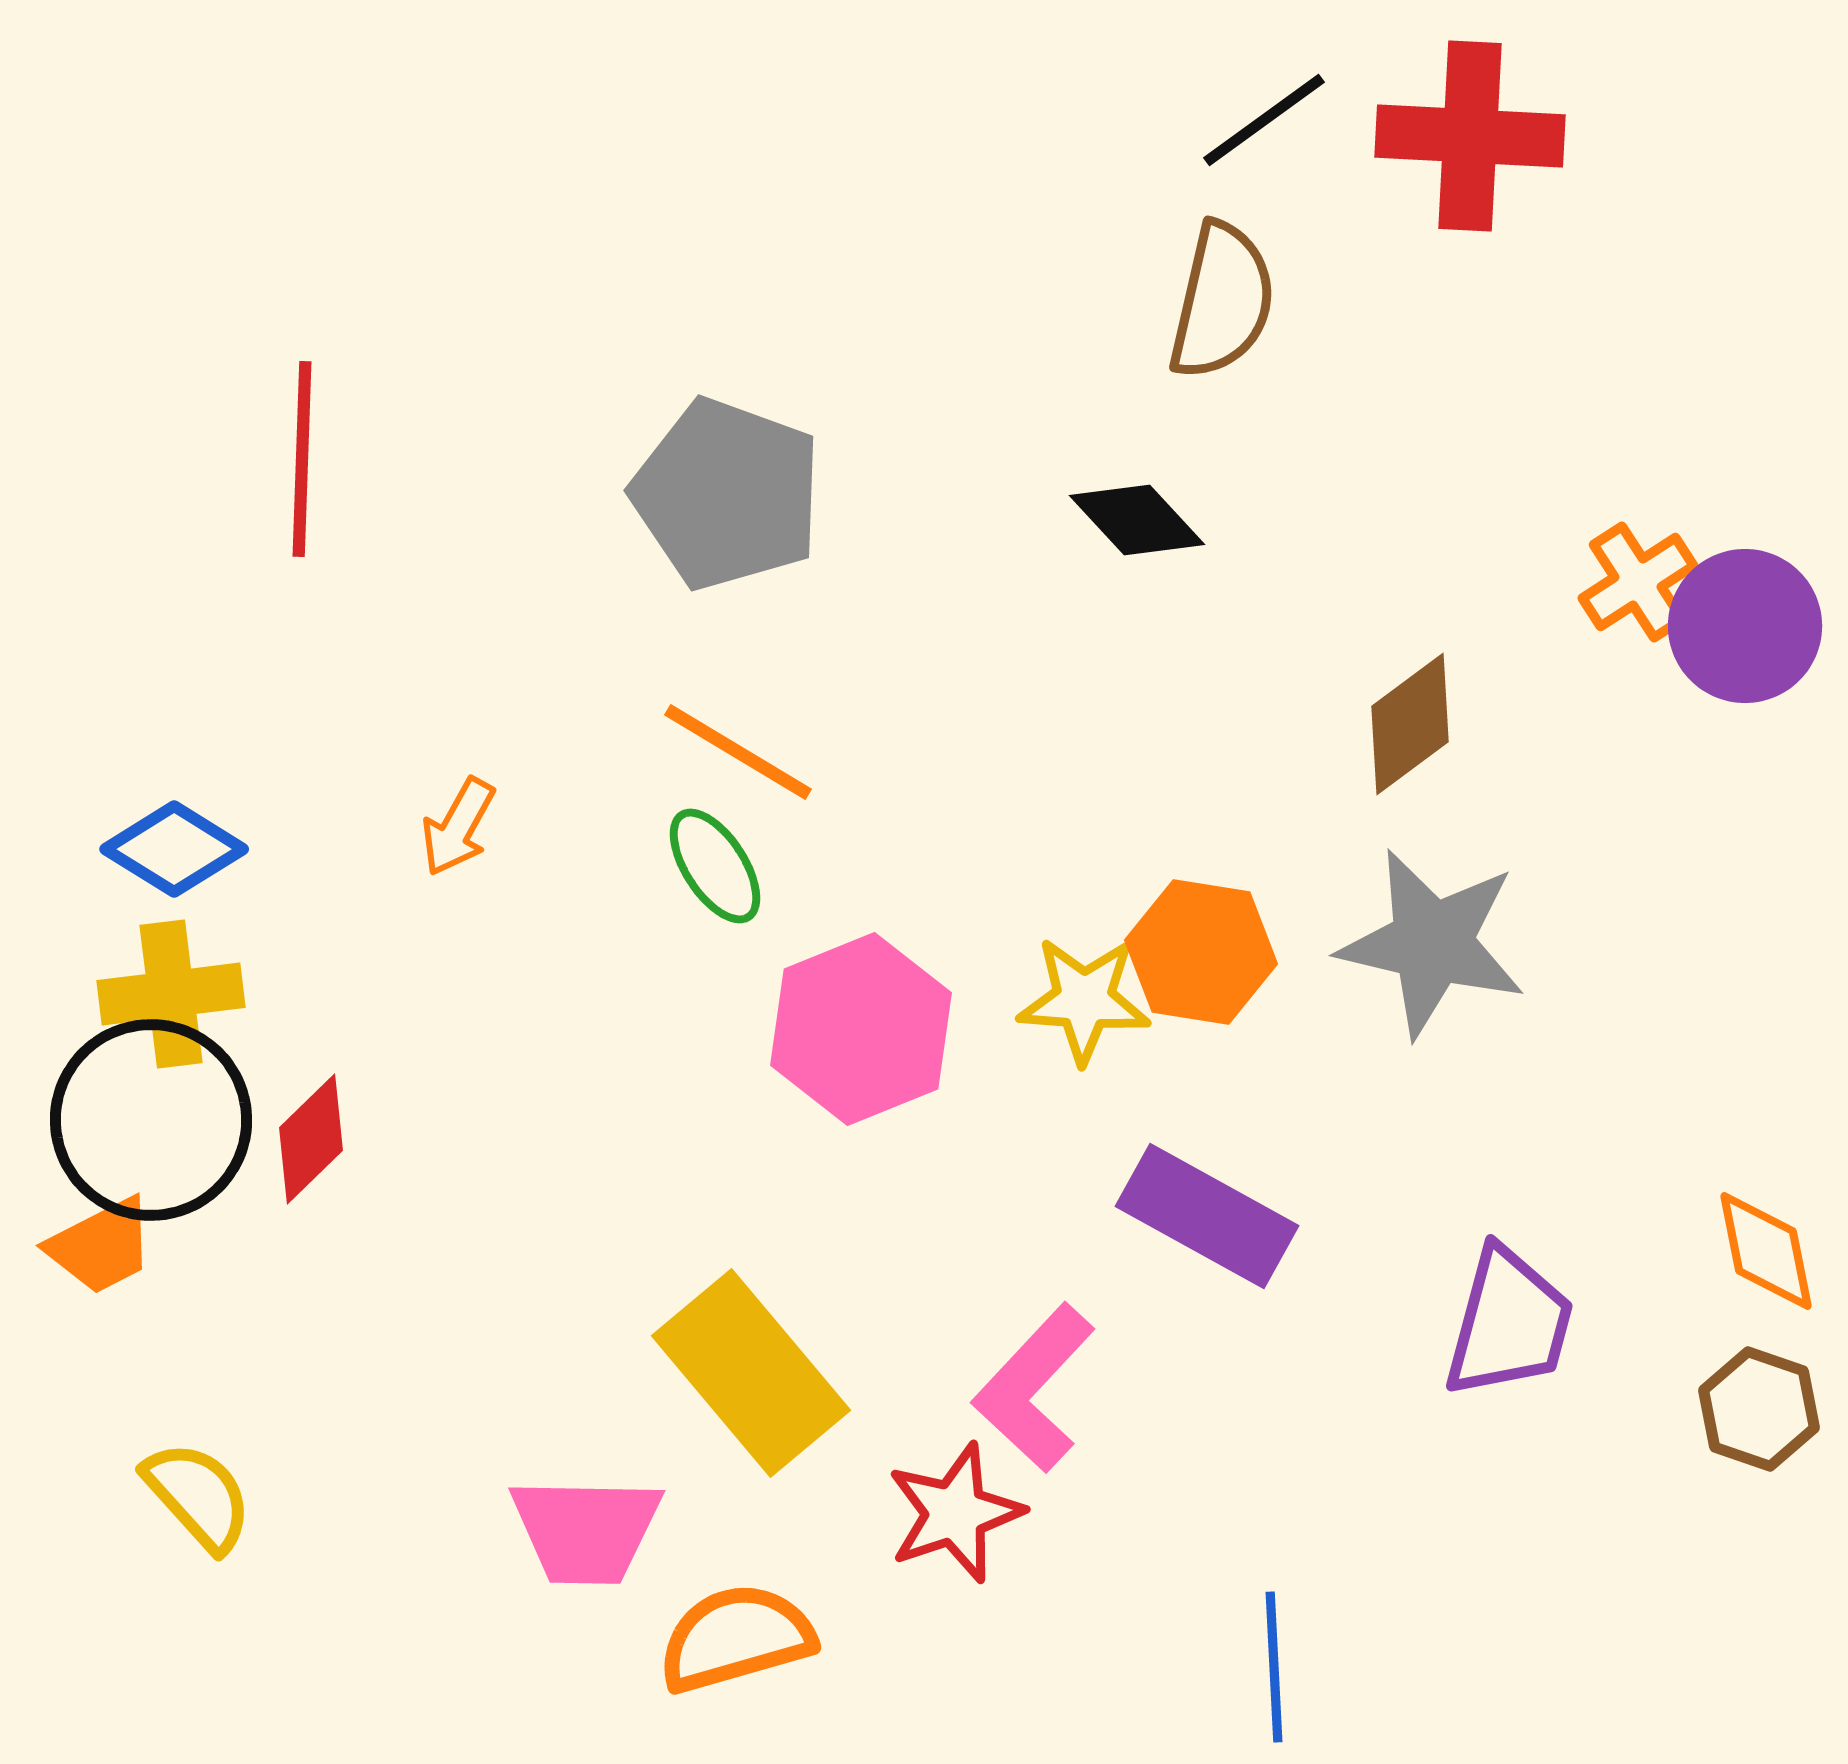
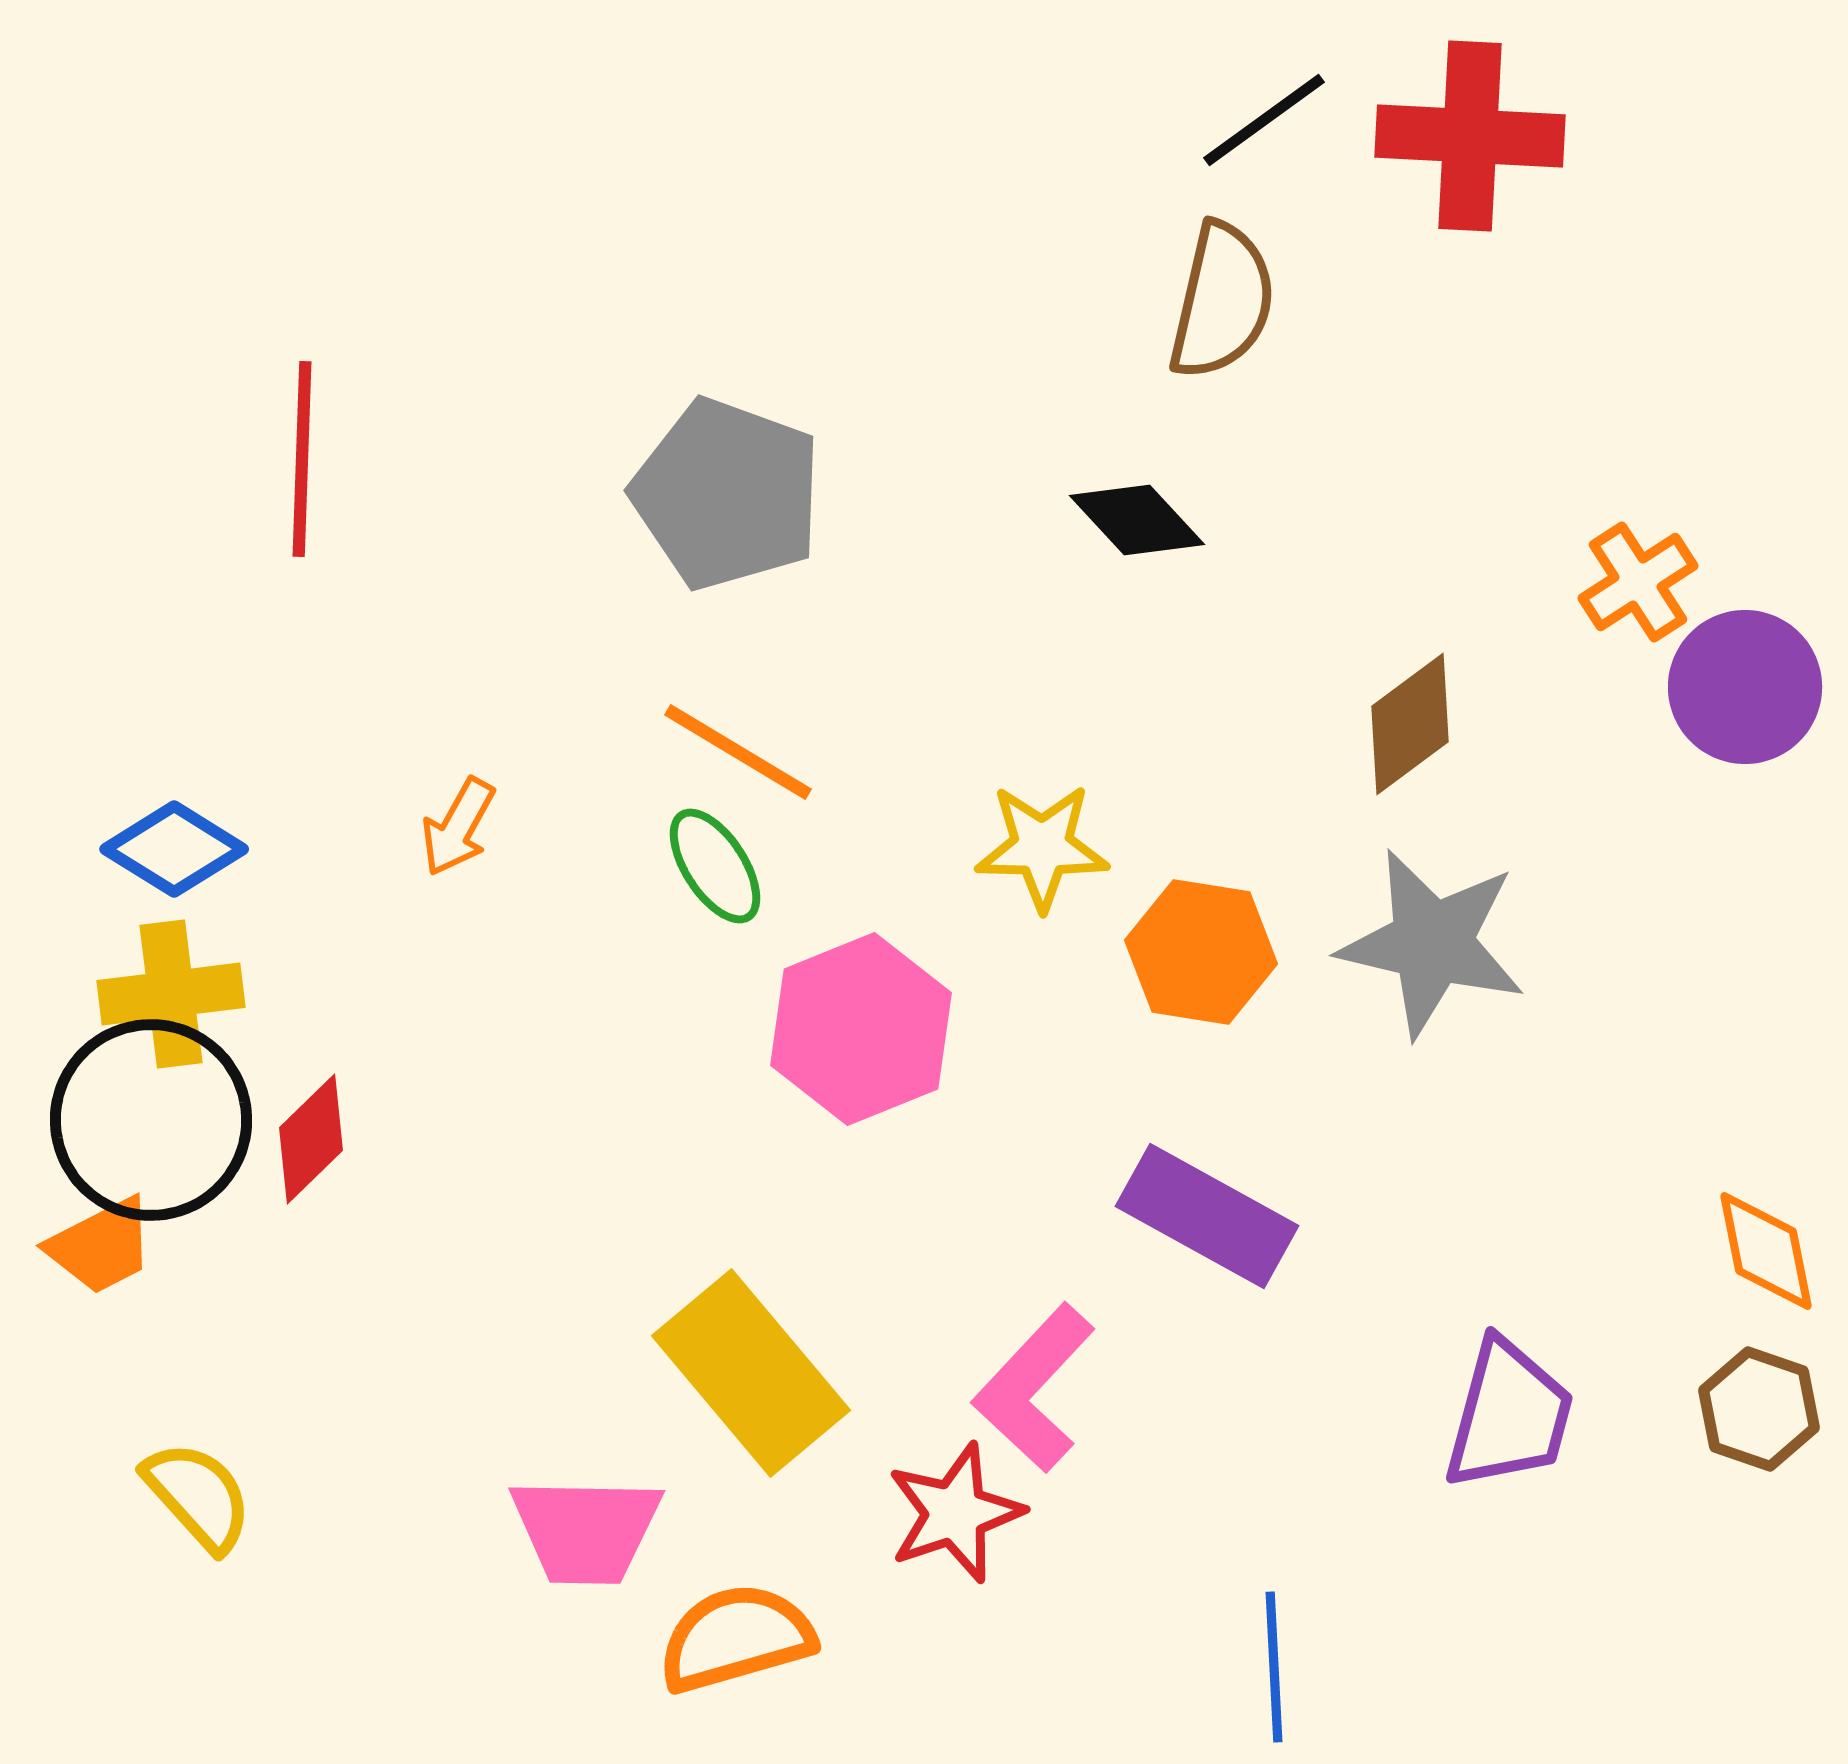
purple circle: moved 61 px down
yellow star: moved 42 px left, 153 px up; rotated 3 degrees counterclockwise
purple trapezoid: moved 92 px down
